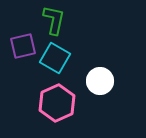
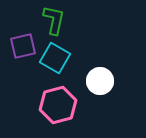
pink hexagon: moved 1 px right, 2 px down; rotated 9 degrees clockwise
